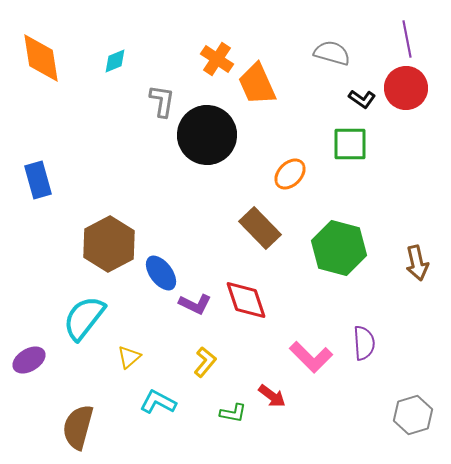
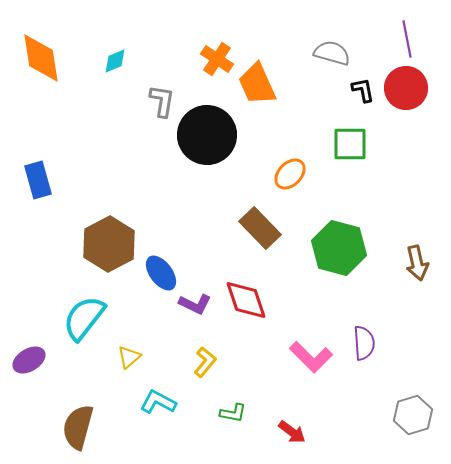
black L-shape: moved 1 px right, 9 px up; rotated 136 degrees counterclockwise
red arrow: moved 20 px right, 36 px down
